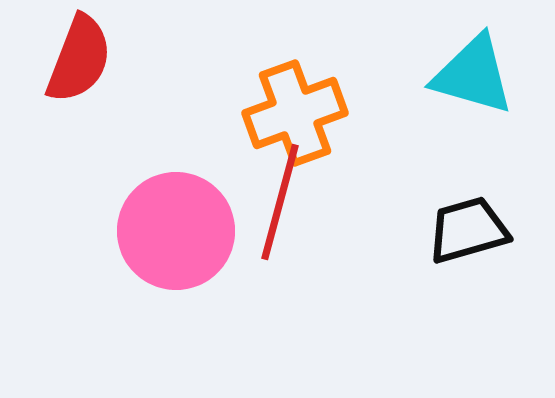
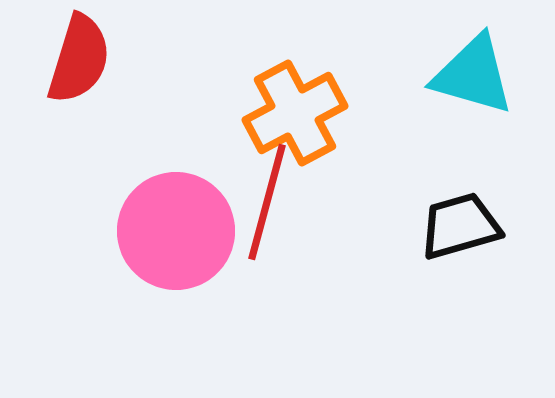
red semicircle: rotated 4 degrees counterclockwise
orange cross: rotated 8 degrees counterclockwise
red line: moved 13 px left
black trapezoid: moved 8 px left, 4 px up
